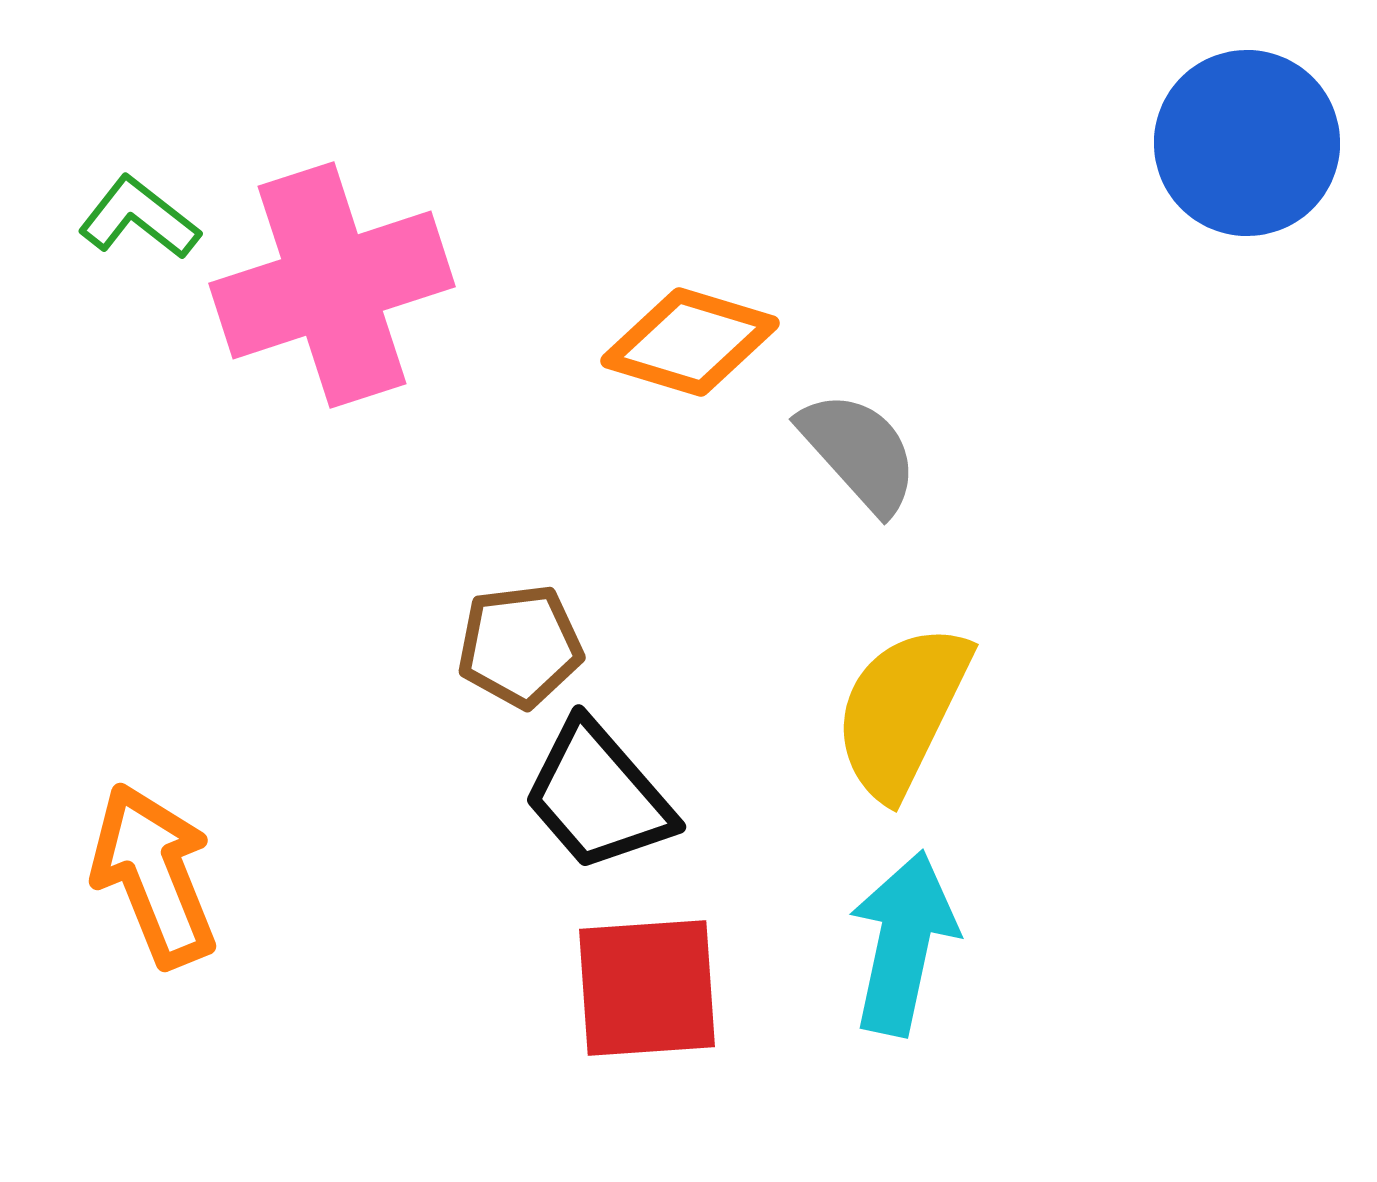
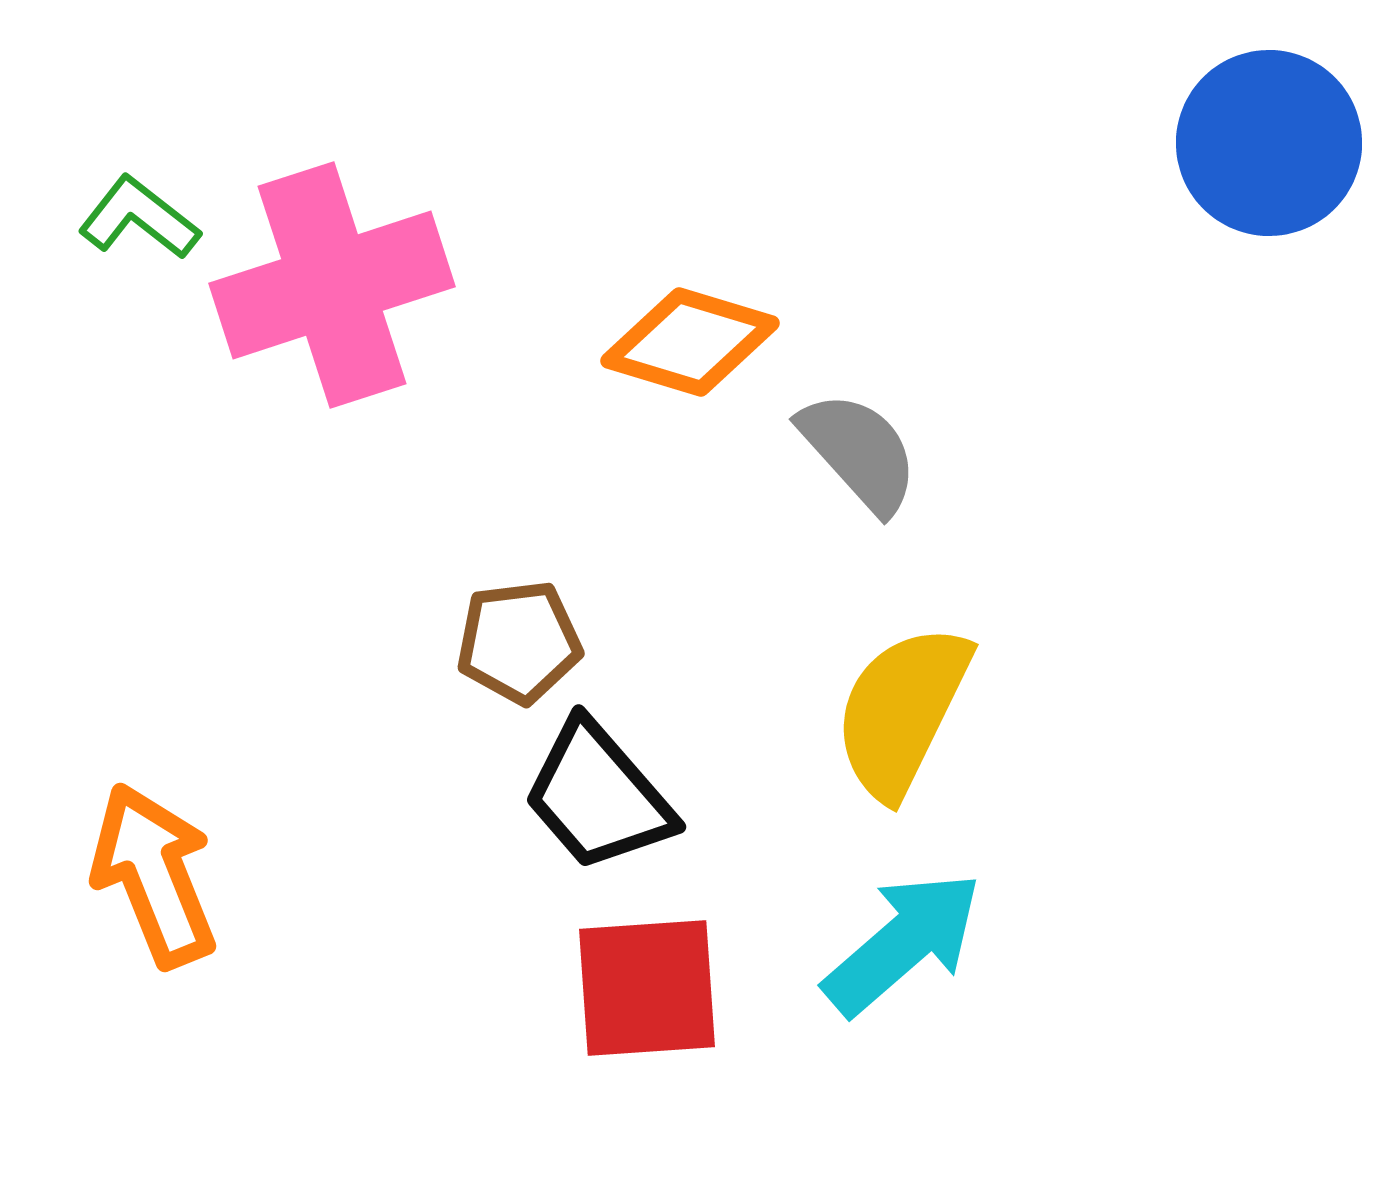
blue circle: moved 22 px right
brown pentagon: moved 1 px left, 4 px up
cyan arrow: rotated 37 degrees clockwise
